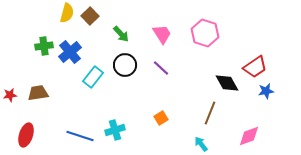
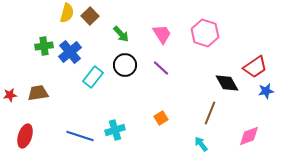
red ellipse: moved 1 px left, 1 px down
